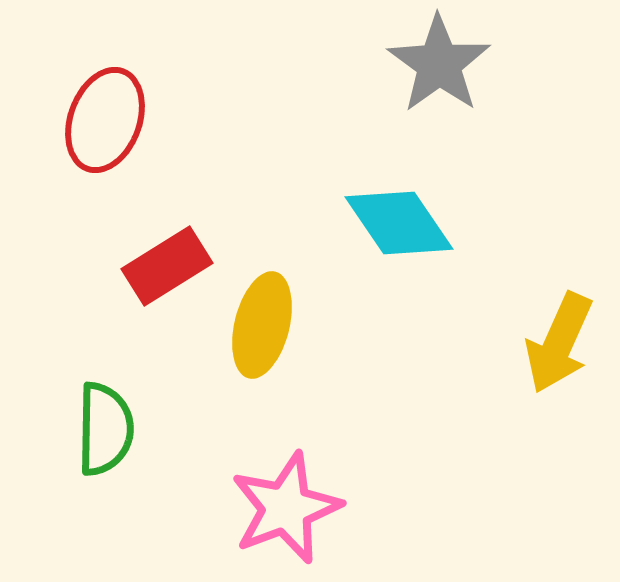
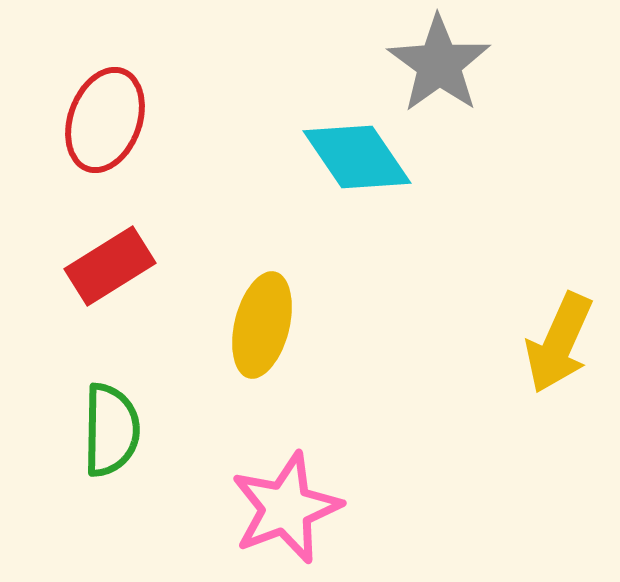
cyan diamond: moved 42 px left, 66 px up
red rectangle: moved 57 px left
green semicircle: moved 6 px right, 1 px down
